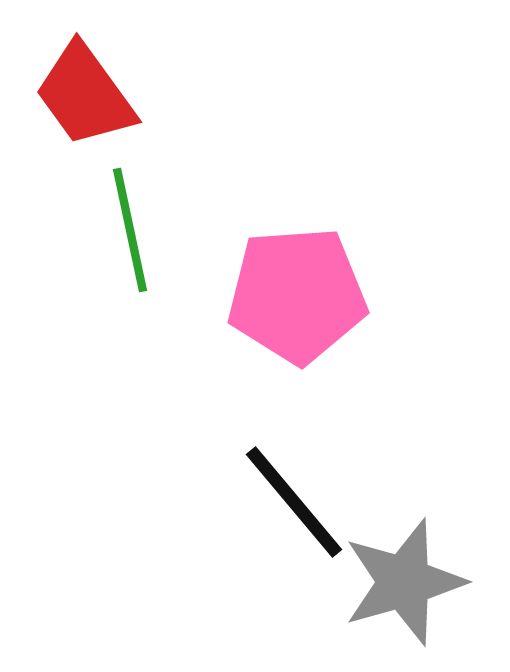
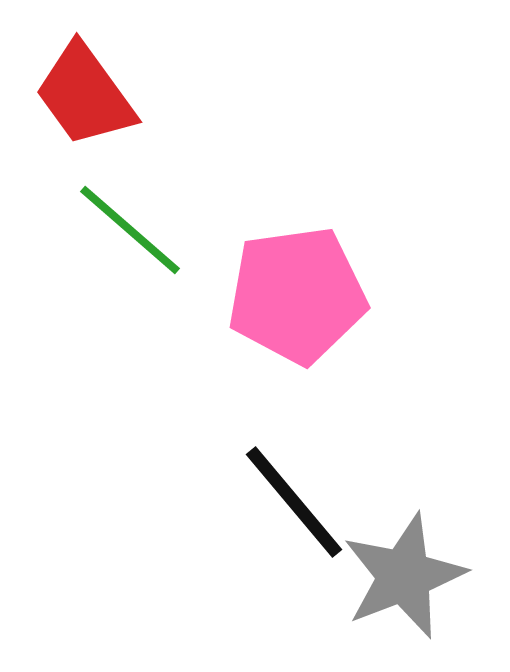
green line: rotated 37 degrees counterclockwise
pink pentagon: rotated 4 degrees counterclockwise
gray star: moved 6 px up; rotated 5 degrees counterclockwise
